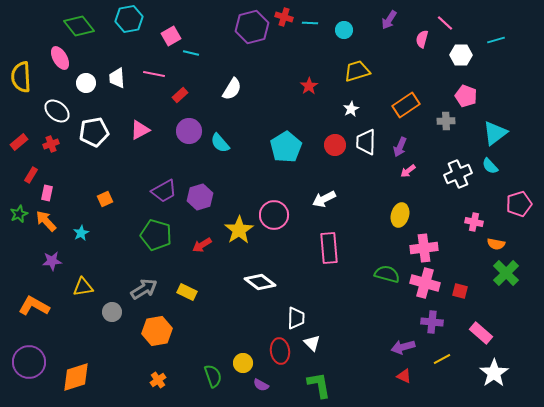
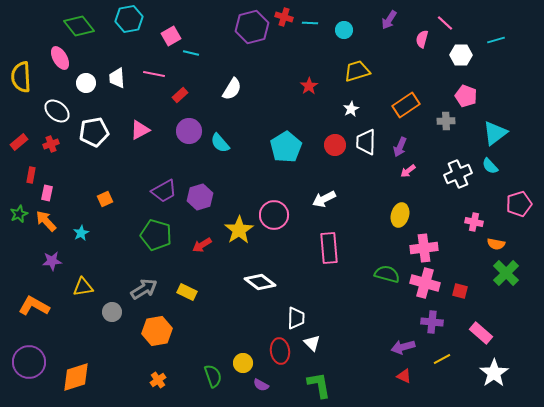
red rectangle at (31, 175): rotated 21 degrees counterclockwise
